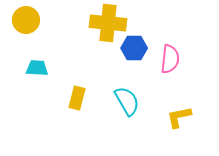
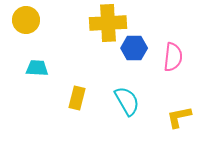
yellow cross: rotated 9 degrees counterclockwise
pink semicircle: moved 3 px right, 2 px up
